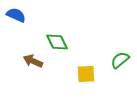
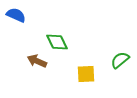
brown arrow: moved 4 px right
